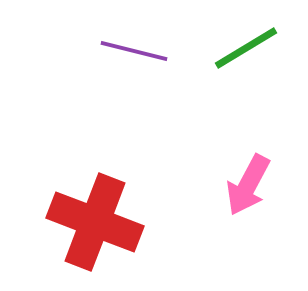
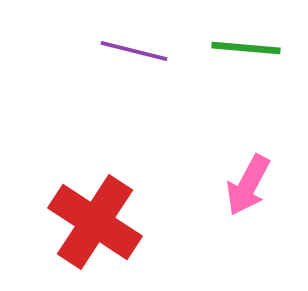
green line: rotated 36 degrees clockwise
red cross: rotated 12 degrees clockwise
